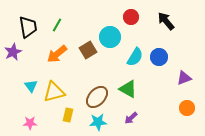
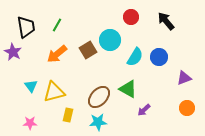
black trapezoid: moved 2 px left
cyan circle: moved 3 px down
purple star: rotated 18 degrees counterclockwise
brown ellipse: moved 2 px right
purple arrow: moved 13 px right, 8 px up
